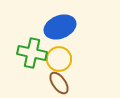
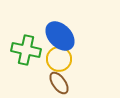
blue ellipse: moved 9 px down; rotated 68 degrees clockwise
green cross: moved 6 px left, 3 px up
